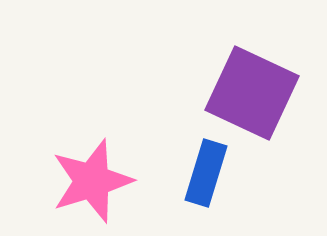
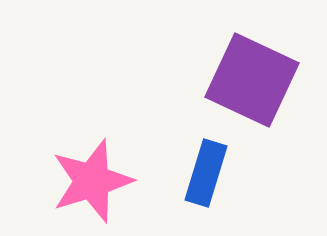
purple square: moved 13 px up
